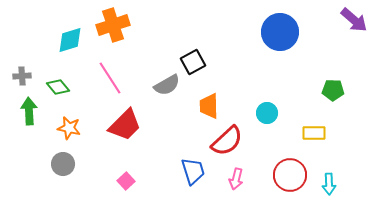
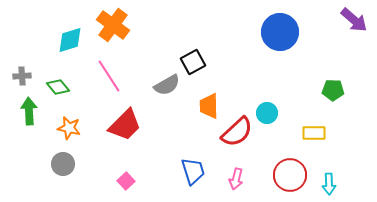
orange cross: rotated 36 degrees counterclockwise
pink line: moved 1 px left, 2 px up
red semicircle: moved 10 px right, 9 px up
